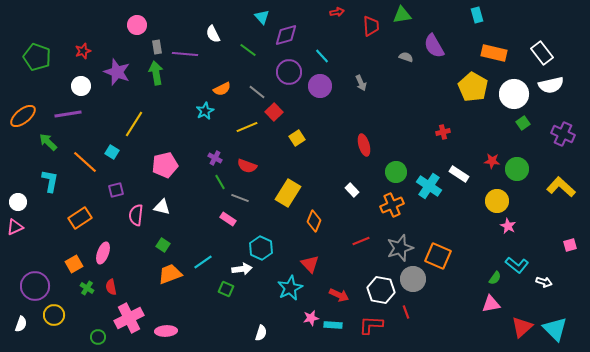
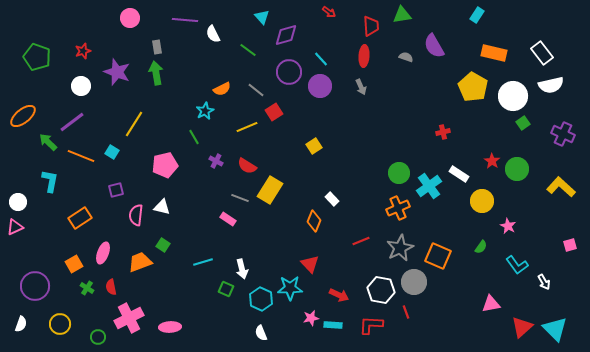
red arrow at (337, 12): moved 8 px left; rotated 48 degrees clockwise
cyan rectangle at (477, 15): rotated 49 degrees clockwise
pink circle at (137, 25): moved 7 px left, 7 px up
purple line at (185, 54): moved 34 px up
cyan line at (322, 56): moved 1 px left, 3 px down
gray arrow at (361, 83): moved 4 px down
gray line at (257, 92): moved 1 px left, 2 px up
white circle at (514, 94): moved 1 px left, 2 px down
red square at (274, 112): rotated 12 degrees clockwise
purple line at (68, 114): moved 4 px right, 8 px down; rotated 28 degrees counterclockwise
yellow square at (297, 138): moved 17 px right, 8 px down
red ellipse at (364, 145): moved 89 px up; rotated 20 degrees clockwise
purple cross at (215, 158): moved 1 px right, 3 px down
red star at (492, 161): rotated 28 degrees clockwise
orange line at (85, 162): moved 4 px left, 6 px up; rotated 20 degrees counterclockwise
red semicircle at (247, 166): rotated 12 degrees clockwise
green circle at (396, 172): moved 3 px right, 1 px down
green line at (220, 182): moved 26 px left, 45 px up
cyan cross at (429, 186): rotated 20 degrees clockwise
white rectangle at (352, 190): moved 20 px left, 9 px down
yellow rectangle at (288, 193): moved 18 px left, 3 px up
yellow circle at (497, 201): moved 15 px left
orange cross at (392, 205): moved 6 px right, 3 px down
cyan hexagon at (261, 248): moved 51 px down
gray star at (400, 248): rotated 8 degrees counterclockwise
cyan line at (203, 262): rotated 18 degrees clockwise
cyan L-shape at (517, 265): rotated 15 degrees clockwise
white arrow at (242, 269): rotated 84 degrees clockwise
orange trapezoid at (170, 274): moved 30 px left, 12 px up
green semicircle at (495, 278): moved 14 px left, 31 px up
gray circle at (413, 279): moved 1 px right, 3 px down
white arrow at (544, 282): rotated 42 degrees clockwise
cyan star at (290, 288): rotated 25 degrees clockwise
yellow circle at (54, 315): moved 6 px right, 9 px down
pink ellipse at (166, 331): moved 4 px right, 4 px up
white semicircle at (261, 333): rotated 140 degrees clockwise
